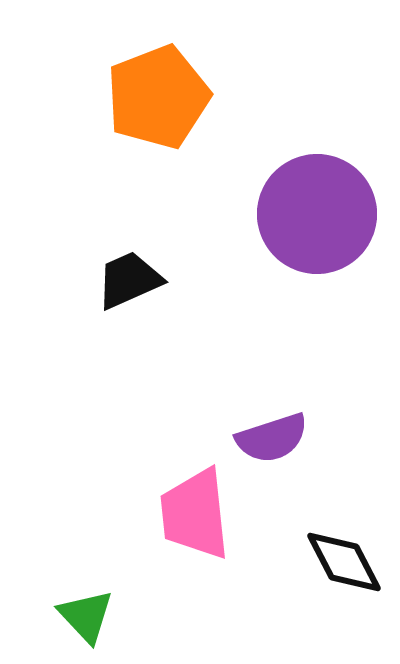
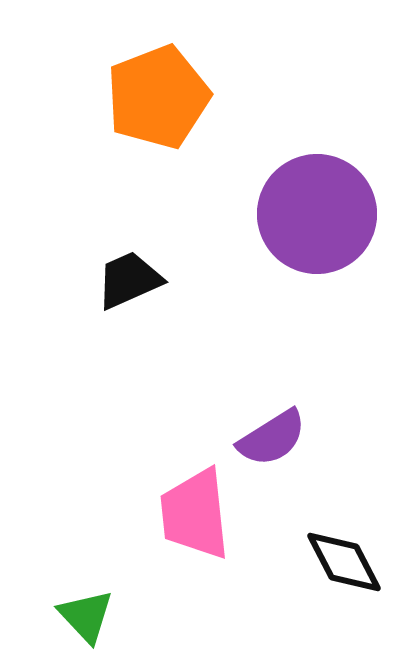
purple semicircle: rotated 14 degrees counterclockwise
